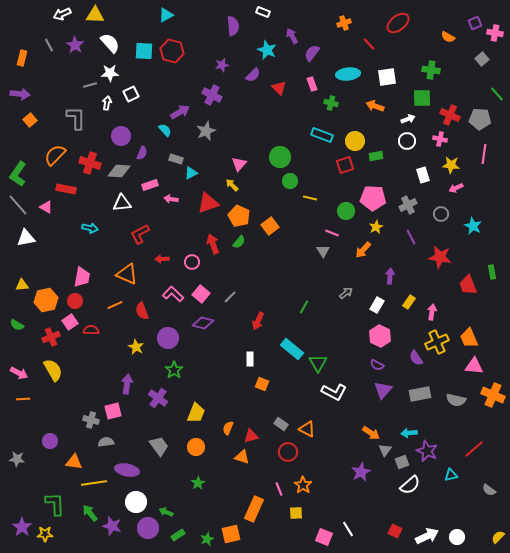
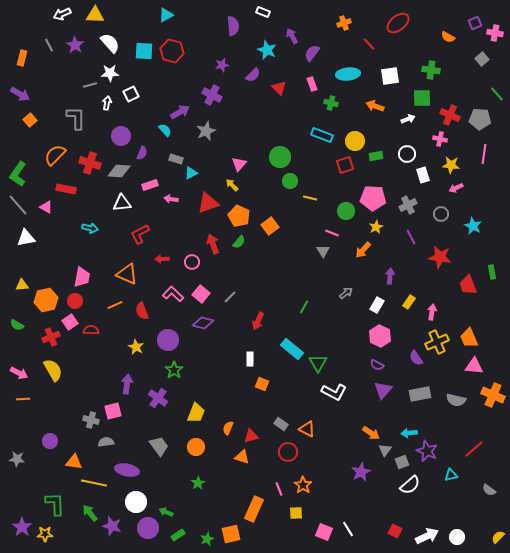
white square at (387, 77): moved 3 px right, 1 px up
purple arrow at (20, 94): rotated 24 degrees clockwise
white circle at (407, 141): moved 13 px down
purple circle at (168, 338): moved 2 px down
yellow line at (94, 483): rotated 20 degrees clockwise
pink square at (324, 537): moved 5 px up
